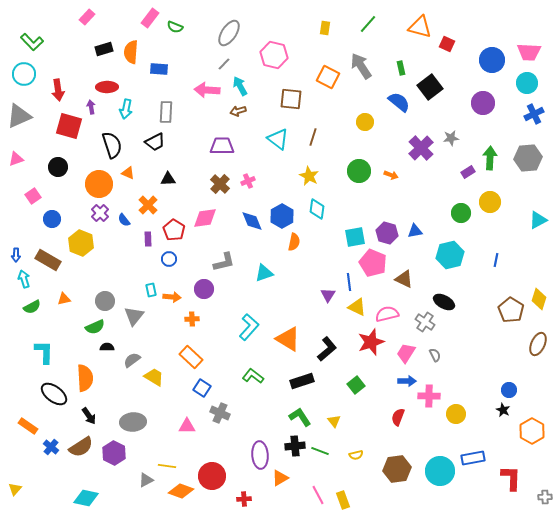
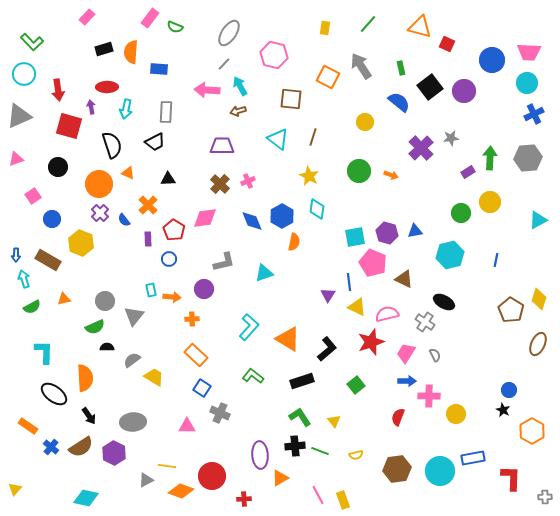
purple circle at (483, 103): moved 19 px left, 12 px up
orange rectangle at (191, 357): moved 5 px right, 2 px up
